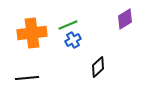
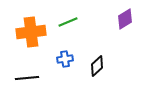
green line: moved 3 px up
orange cross: moved 1 px left, 1 px up
blue cross: moved 8 px left, 19 px down; rotated 21 degrees clockwise
black diamond: moved 1 px left, 1 px up
